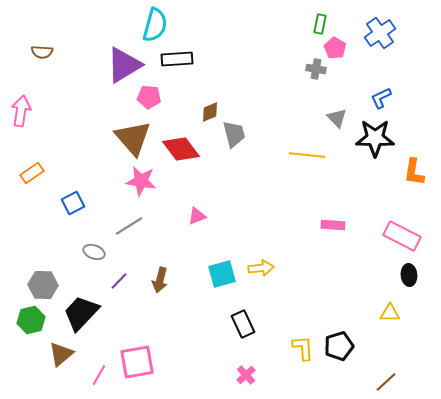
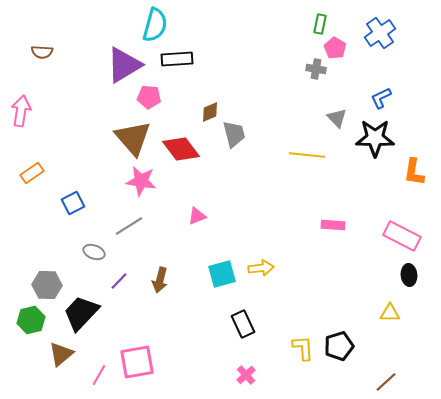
gray hexagon at (43, 285): moved 4 px right
